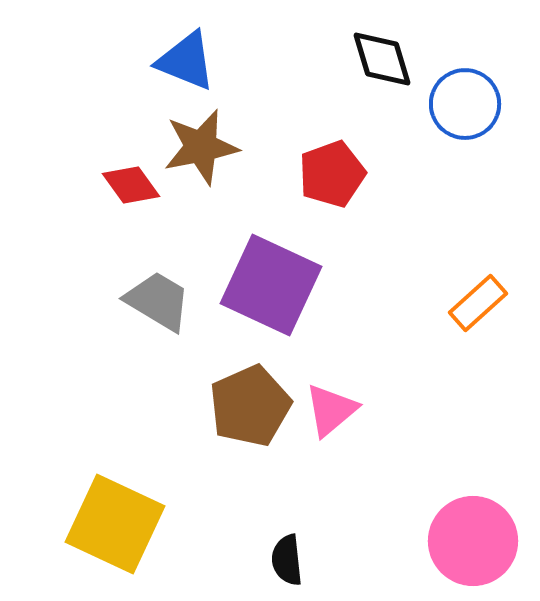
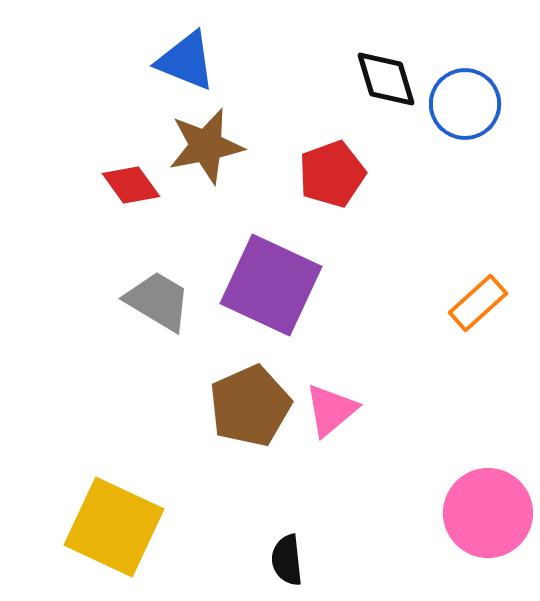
black diamond: moved 4 px right, 20 px down
brown star: moved 5 px right, 1 px up
yellow square: moved 1 px left, 3 px down
pink circle: moved 15 px right, 28 px up
